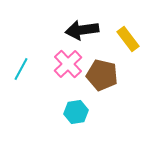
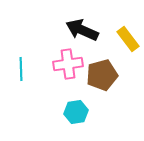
black arrow: rotated 32 degrees clockwise
pink cross: rotated 36 degrees clockwise
cyan line: rotated 30 degrees counterclockwise
brown pentagon: rotated 28 degrees counterclockwise
